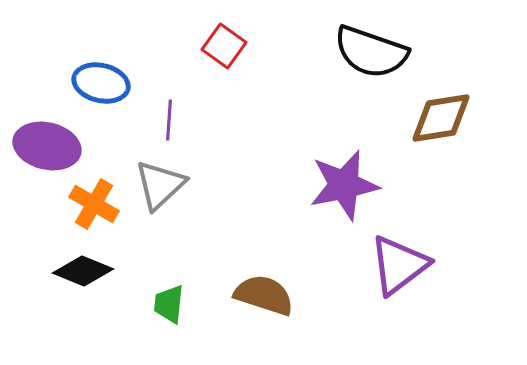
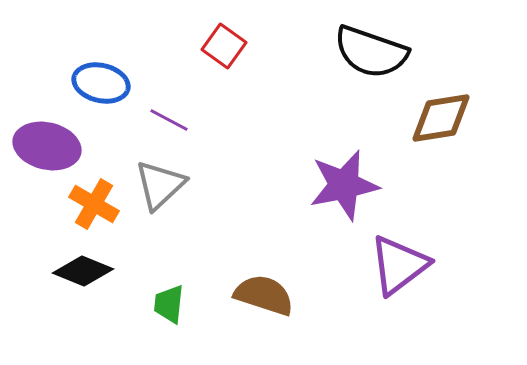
purple line: rotated 66 degrees counterclockwise
